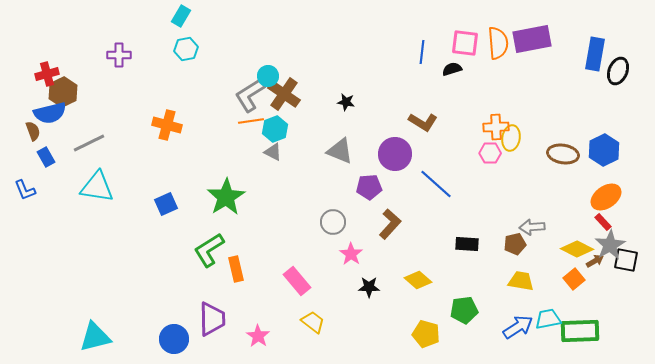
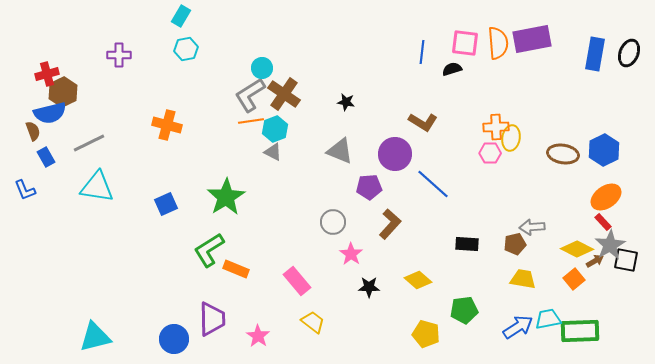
black ellipse at (618, 71): moved 11 px right, 18 px up
cyan circle at (268, 76): moved 6 px left, 8 px up
blue line at (436, 184): moved 3 px left
orange rectangle at (236, 269): rotated 55 degrees counterclockwise
yellow trapezoid at (521, 281): moved 2 px right, 2 px up
